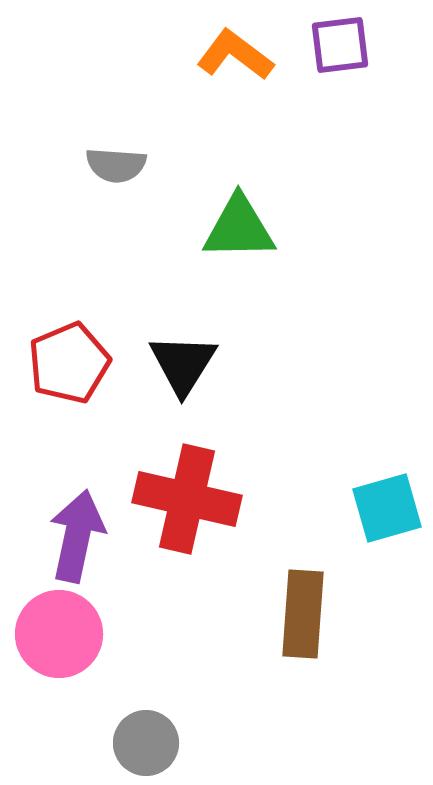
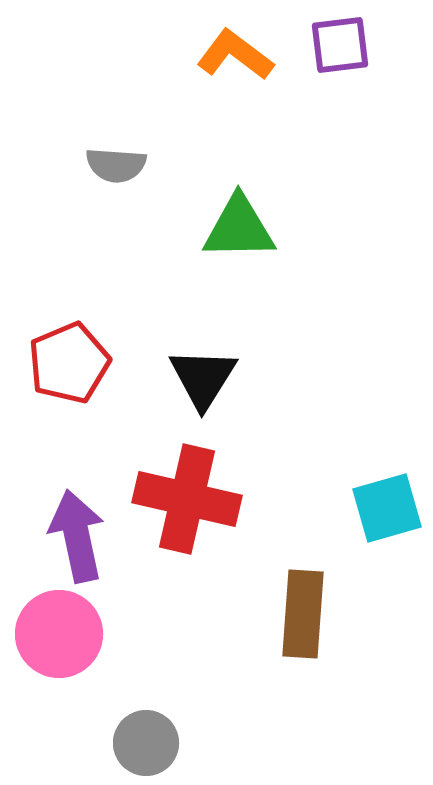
black triangle: moved 20 px right, 14 px down
purple arrow: rotated 24 degrees counterclockwise
